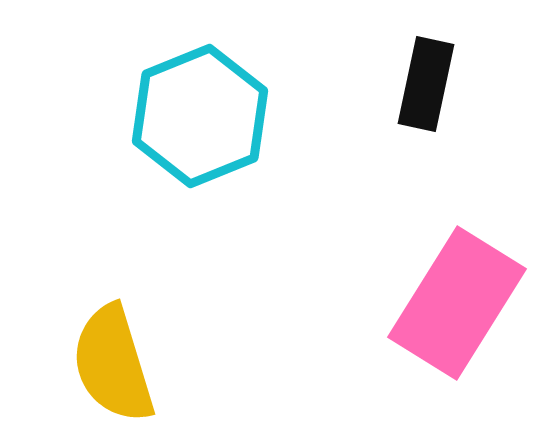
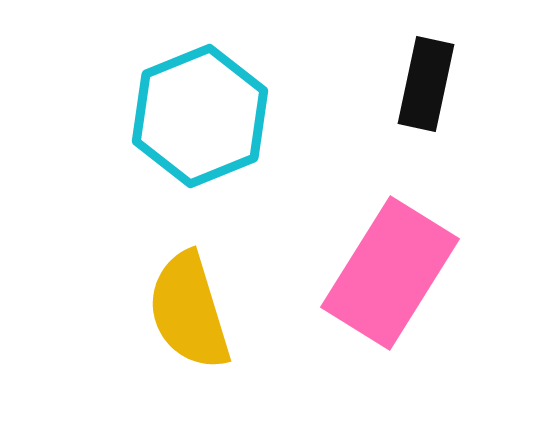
pink rectangle: moved 67 px left, 30 px up
yellow semicircle: moved 76 px right, 53 px up
